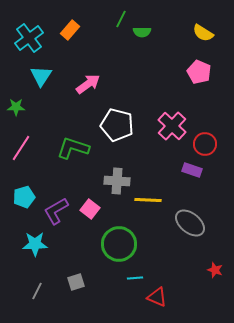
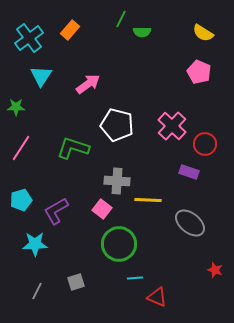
purple rectangle: moved 3 px left, 2 px down
cyan pentagon: moved 3 px left, 3 px down
pink square: moved 12 px right
